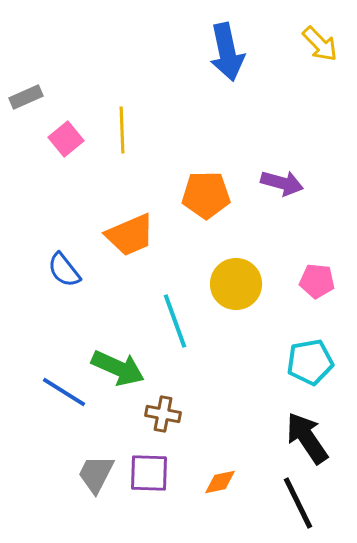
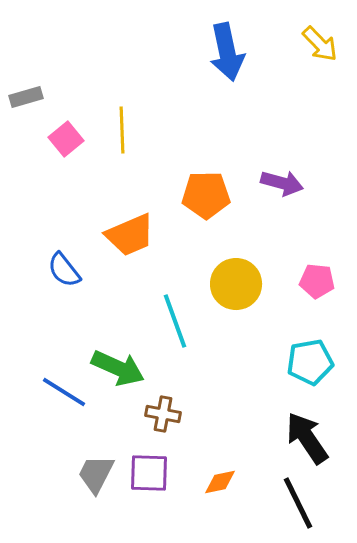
gray rectangle: rotated 8 degrees clockwise
